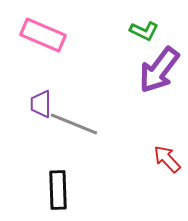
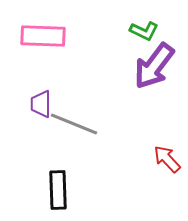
pink rectangle: moved 1 px down; rotated 21 degrees counterclockwise
purple arrow: moved 5 px left, 4 px up
